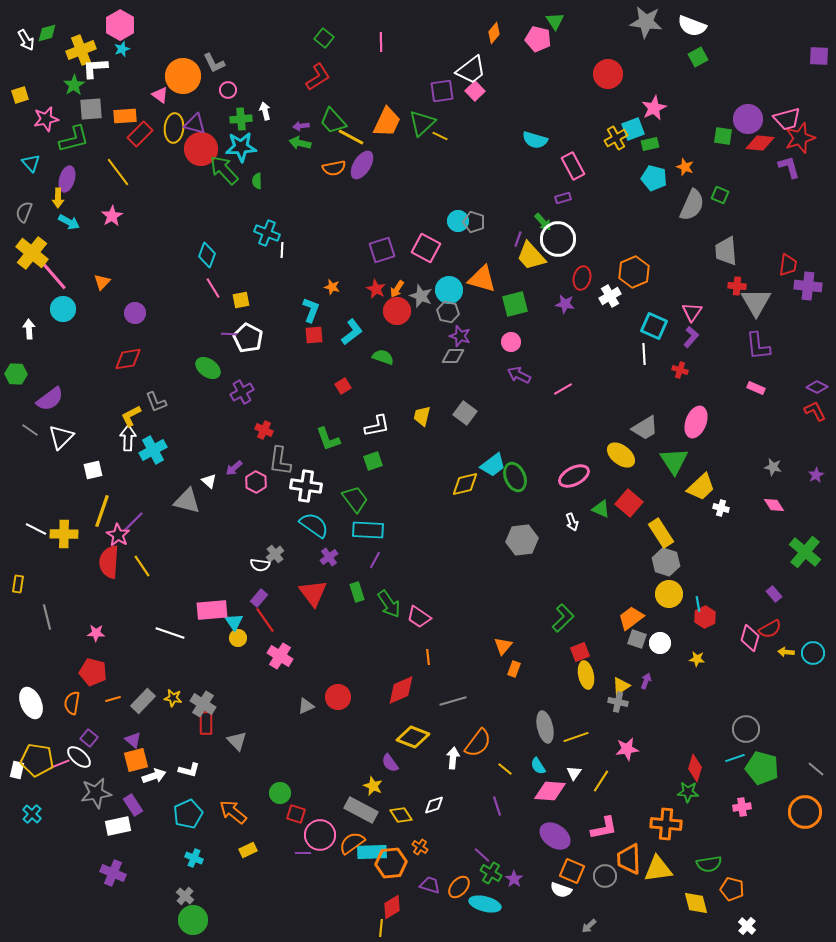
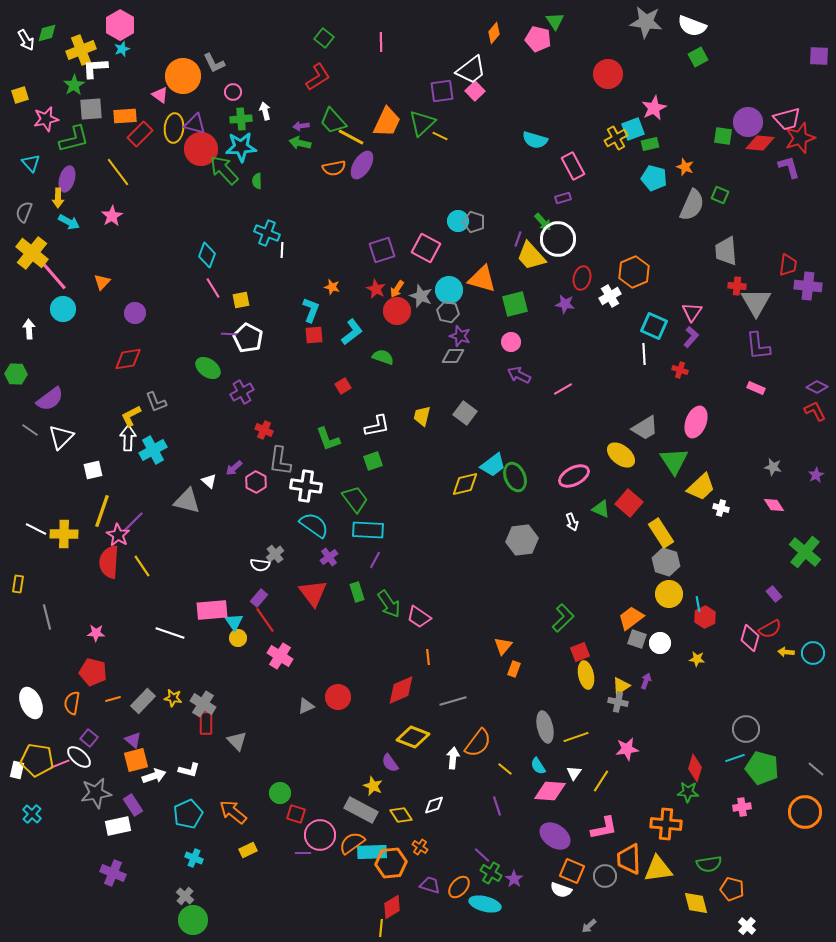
pink circle at (228, 90): moved 5 px right, 2 px down
purple circle at (748, 119): moved 3 px down
